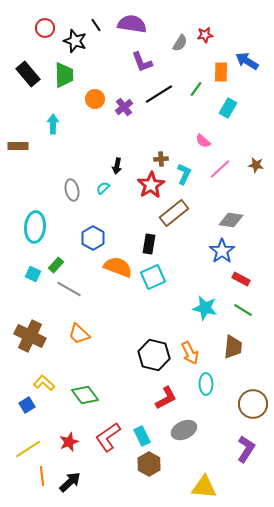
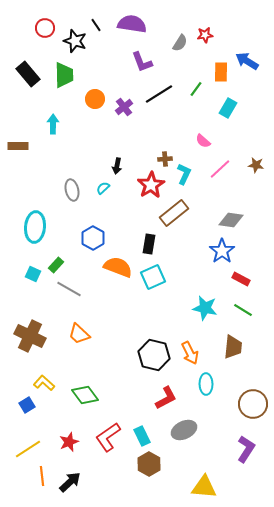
brown cross at (161, 159): moved 4 px right
